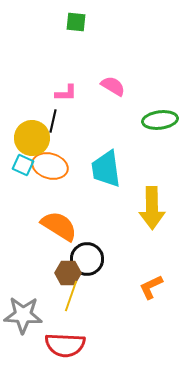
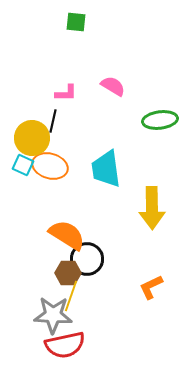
orange semicircle: moved 8 px right, 9 px down
gray star: moved 30 px right
red semicircle: rotated 15 degrees counterclockwise
